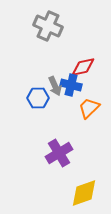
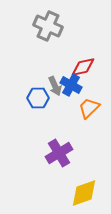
blue cross: rotated 15 degrees clockwise
